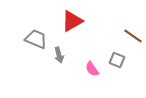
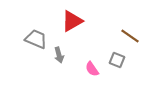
brown line: moved 3 px left
